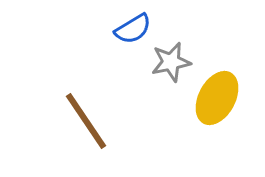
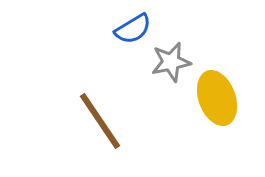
yellow ellipse: rotated 48 degrees counterclockwise
brown line: moved 14 px right
